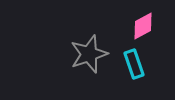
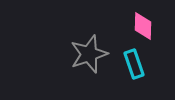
pink diamond: rotated 60 degrees counterclockwise
